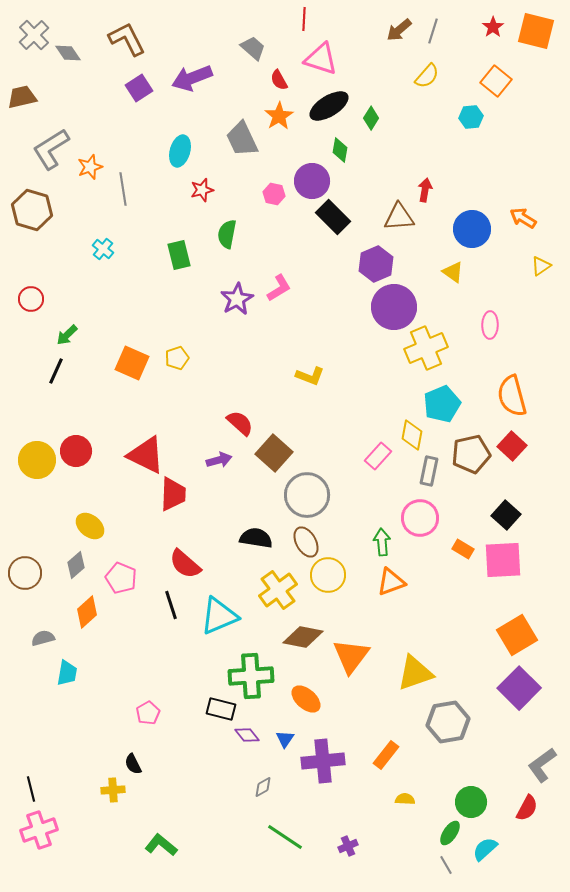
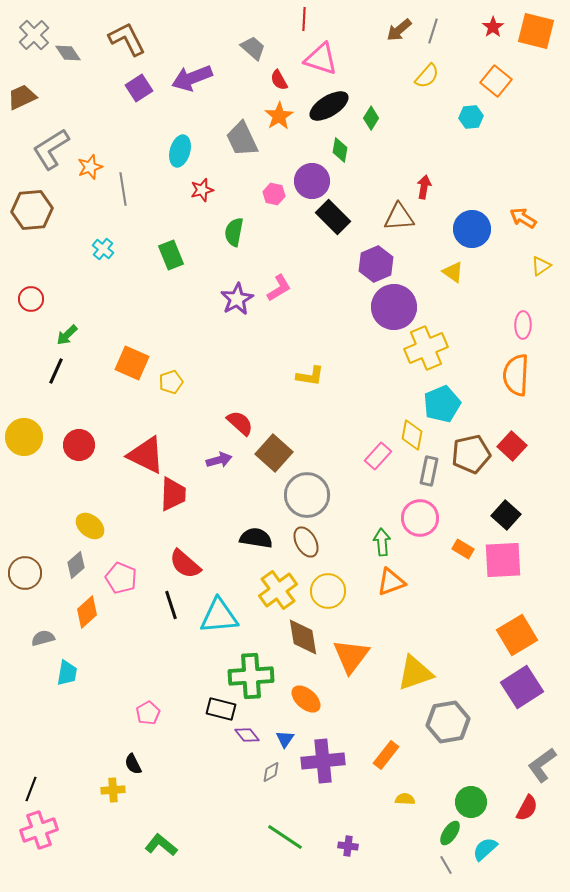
brown trapezoid at (22, 97): rotated 12 degrees counterclockwise
red arrow at (425, 190): moved 1 px left, 3 px up
brown hexagon at (32, 210): rotated 21 degrees counterclockwise
green semicircle at (227, 234): moved 7 px right, 2 px up
green rectangle at (179, 255): moved 8 px left; rotated 8 degrees counterclockwise
pink ellipse at (490, 325): moved 33 px right
yellow pentagon at (177, 358): moved 6 px left, 24 px down
yellow L-shape at (310, 376): rotated 12 degrees counterclockwise
orange semicircle at (512, 396): moved 4 px right, 21 px up; rotated 18 degrees clockwise
red circle at (76, 451): moved 3 px right, 6 px up
yellow circle at (37, 460): moved 13 px left, 23 px up
yellow circle at (328, 575): moved 16 px down
cyan triangle at (219, 616): rotated 18 degrees clockwise
brown diamond at (303, 637): rotated 69 degrees clockwise
purple square at (519, 688): moved 3 px right, 1 px up; rotated 12 degrees clockwise
gray diamond at (263, 787): moved 8 px right, 15 px up
black line at (31, 789): rotated 35 degrees clockwise
purple cross at (348, 846): rotated 30 degrees clockwise
